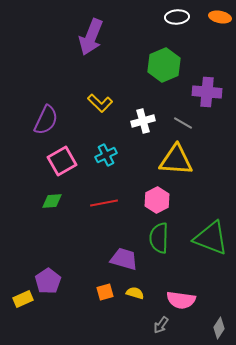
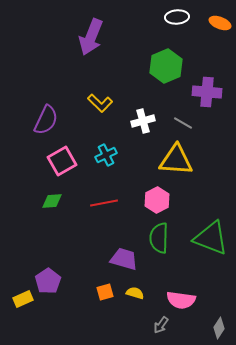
orange ellipse: moved 6 px down; rotated 10 degrees clockwise
green hexagon: moved 2 px right, 1 px down
